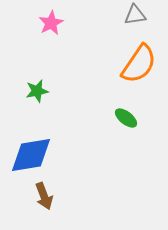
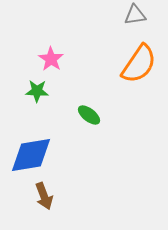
pink star: moved 36 px down; rotated 10 degrees counterclockwise
green star: rotated 15 degrees clockwise
green ellipse: moved 37 px left, 3 px up
